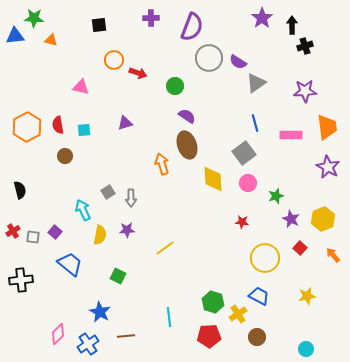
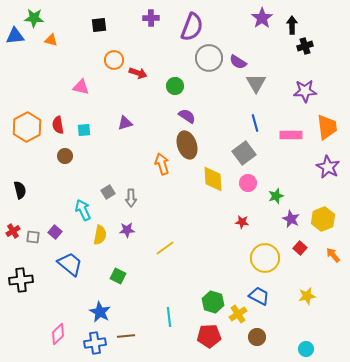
gray triangle at (256, 83): rotated 25 degrees counterclockwise
blue cross at (88, 344): moved 7 px right, 1 px up; rotated 25 degrees clockwise
